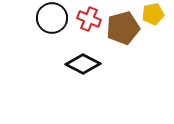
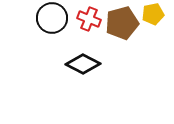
brown pentagon: moved 1 px left, 5 px up
